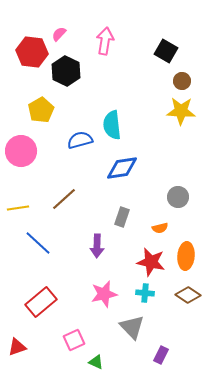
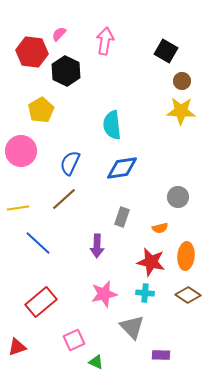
blue semicircle: moved 10 px left, 23 px down; rotated 50 degrees counterclockwise
purple rectangle: rotated 66 degrees clockwise
